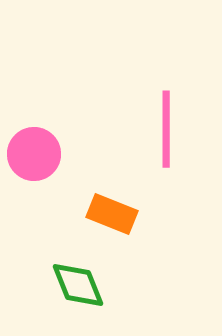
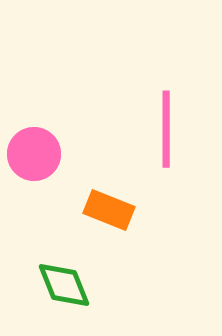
orange rectangle: moved 3 px left, 4 px up
green diamond: moved 14 px left
